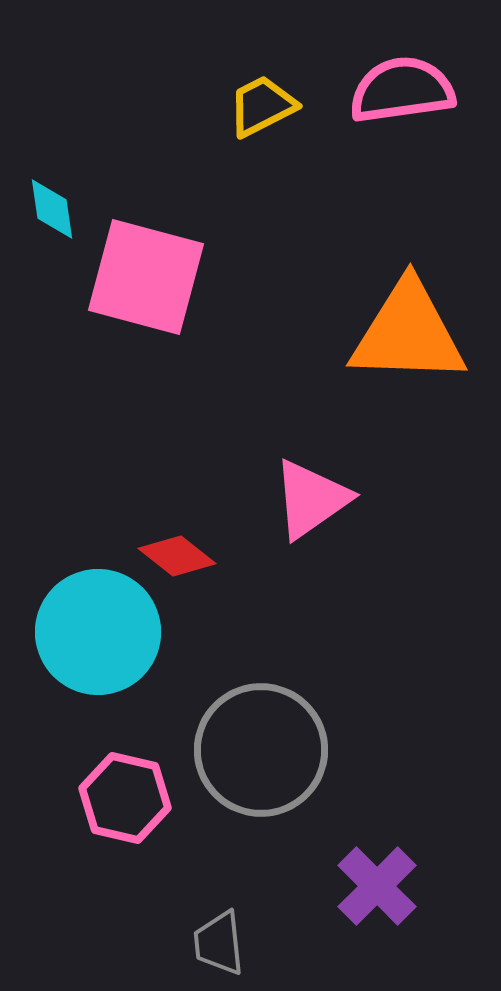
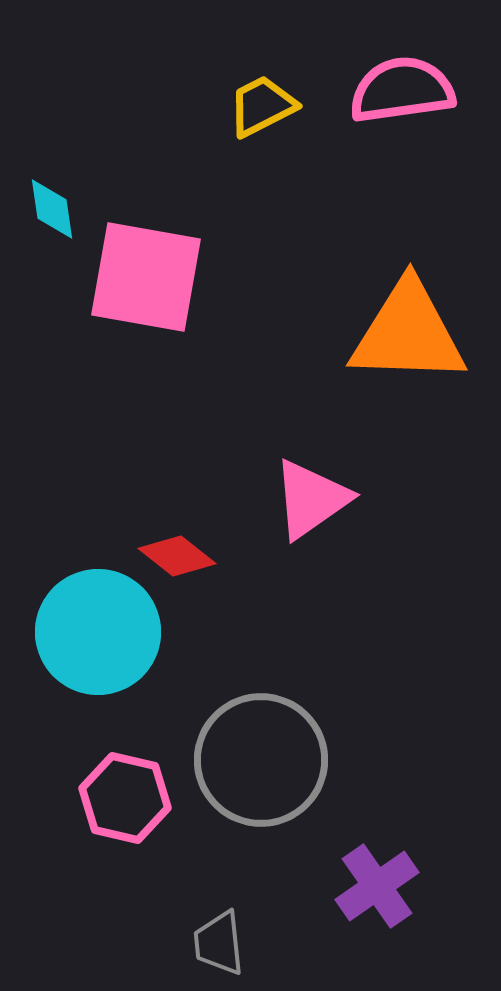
pink square: rotated 5 degrees counterclockwise
gray circle: moved 10 px down
purple cross: rotated 10 degrees clockwise
